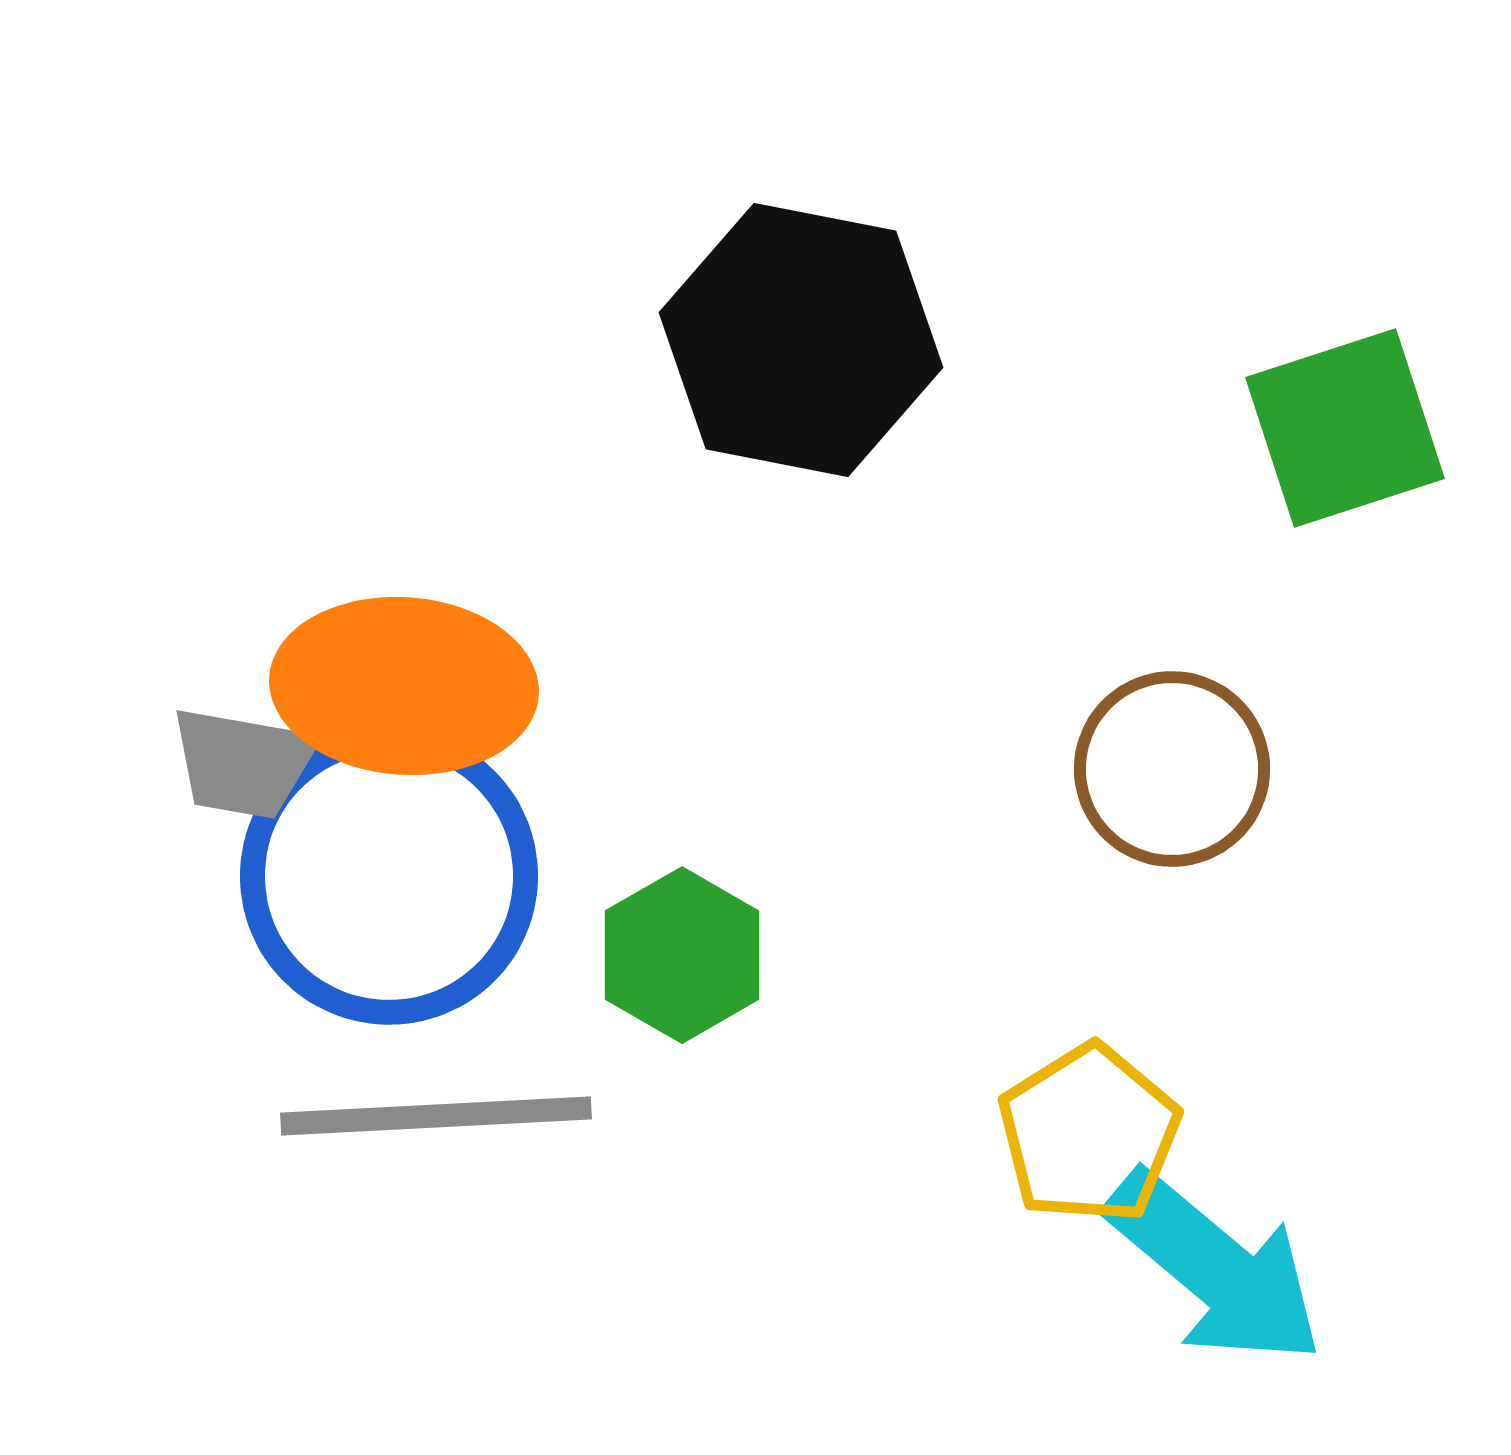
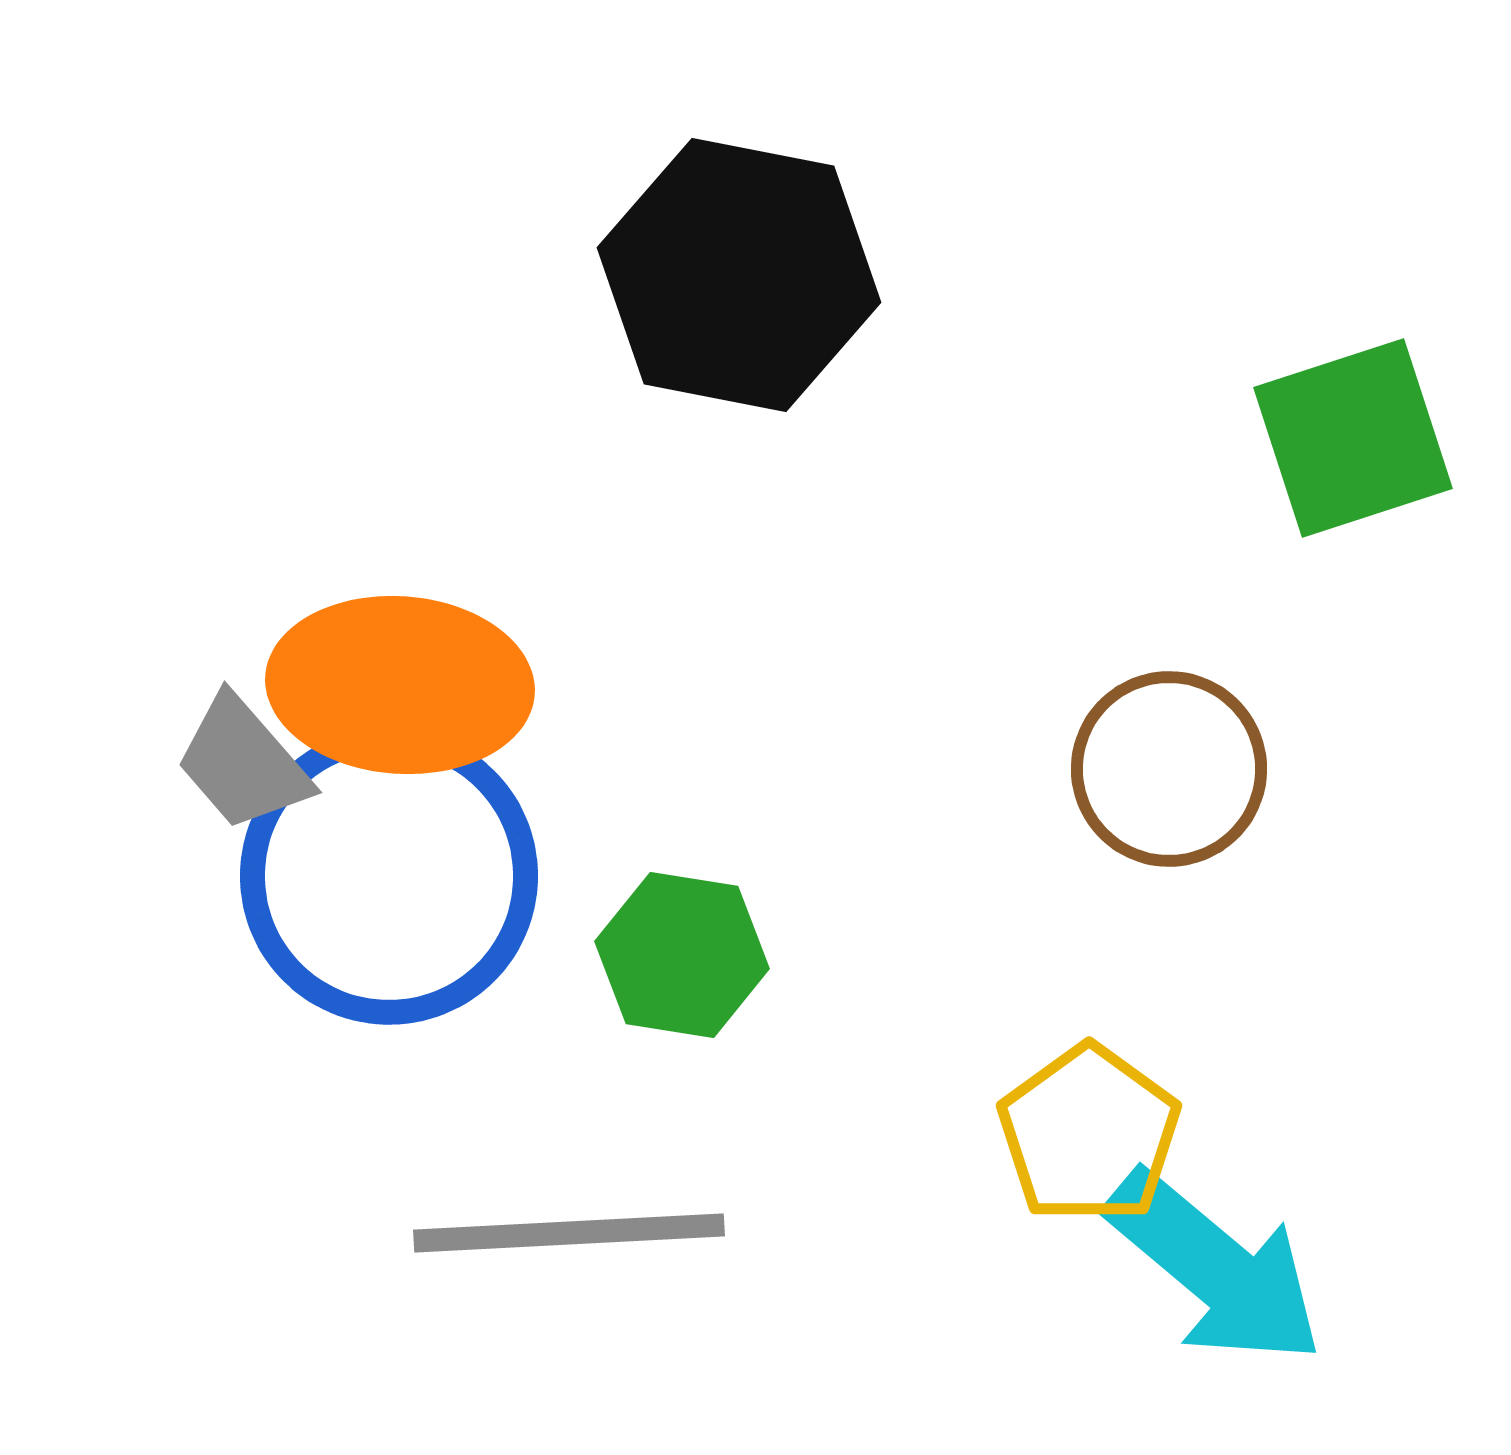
black hexagon: moved 62 px left, 65 px up
green square: moved 8 px right, 10 px down
orange ellipse: moved 4 px left, 1 px up
gray trapezoid: rotated 39 degrees clockwise
brown circle: moved 3 px left
green hexagon: rotated 21 degrees counterclockwise
gray line: moved 133 px right, 117 px down
yellow pentagon: rotated 4 degrees counterclockwise
